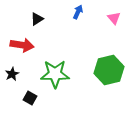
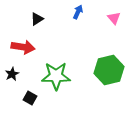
red arrow: moved 1 px right, 2 px down
green star: moved 1 px right, 2 px down
